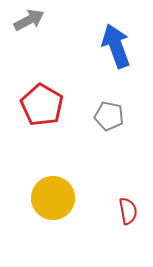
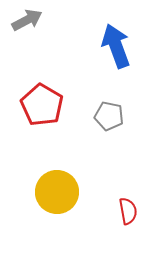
gray arrow: moved 2 px left
yellow circle: moved 4 px right, 6 px up
